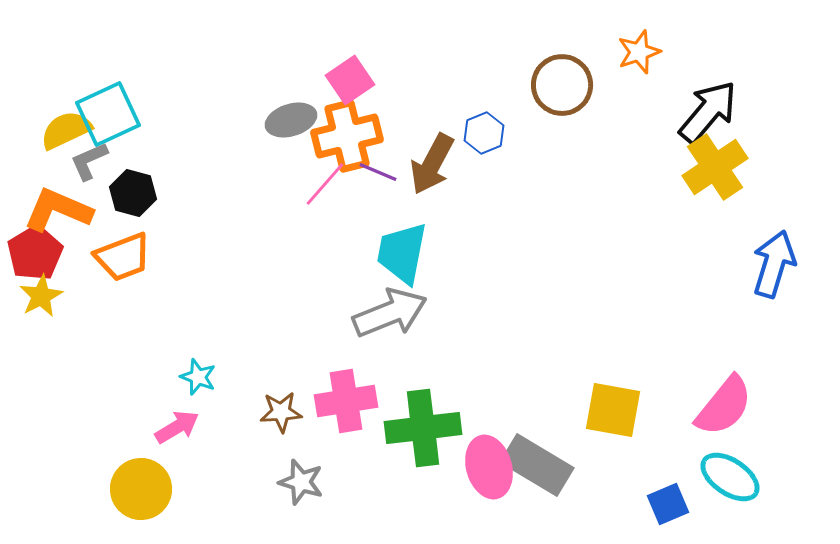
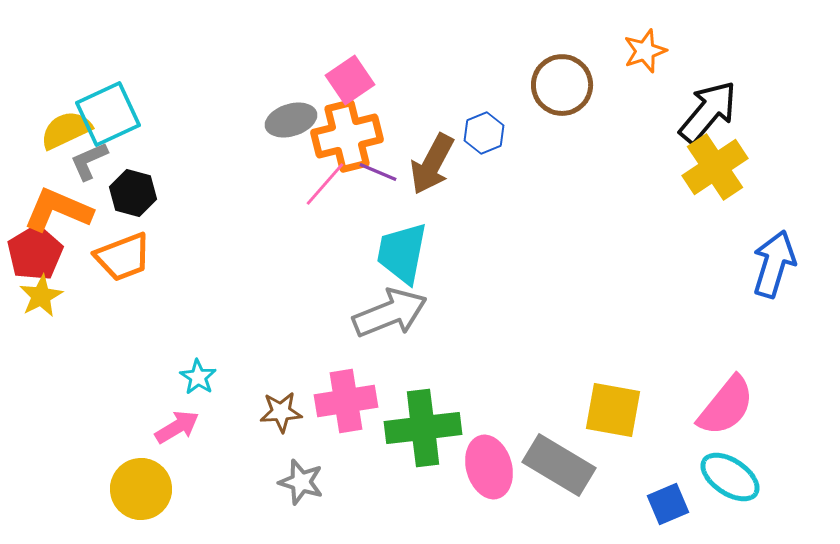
orange star: moved 6 px right, 1 px up
cyan star: rotated 12 degrees clockwise
pink semicircle: moved 2 px right
gray rectangle: moved 22 px right
